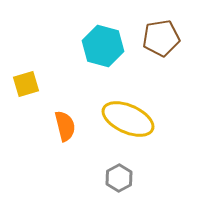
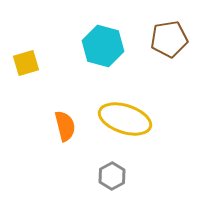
brown pentagon: moved 8 px right, 1 px down
yellow square: moved 21 px up
yellow ellipse: moved 3 px left; rotated 6 degrees counterclockwise
gray hexagon: moved 7 px left, 2 px up
